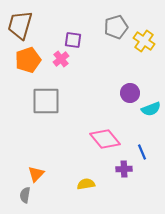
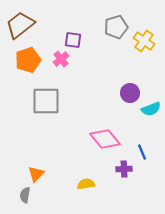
brown trapezoid: rotated 36 degrees clockwise
